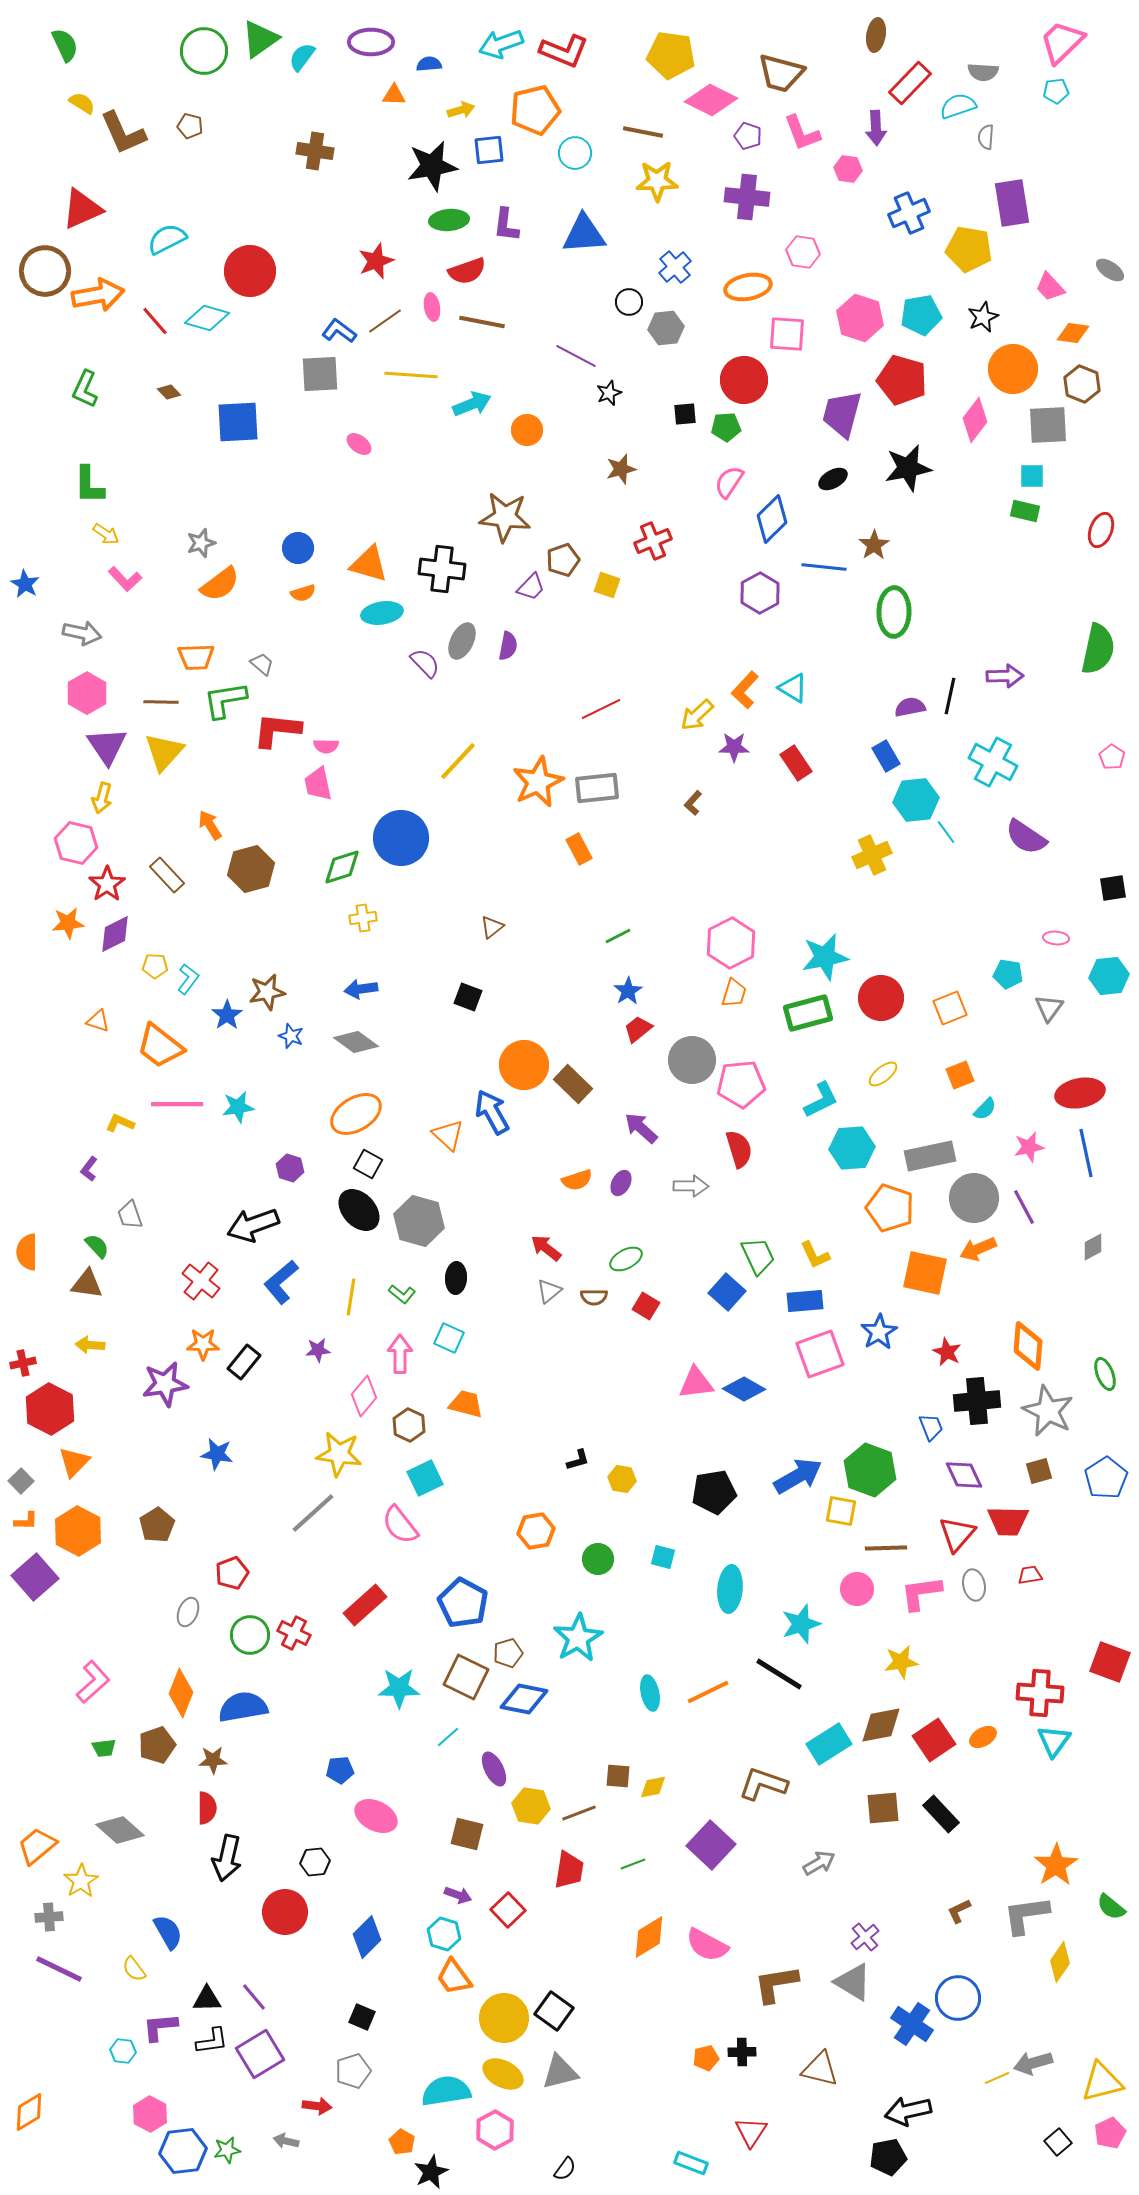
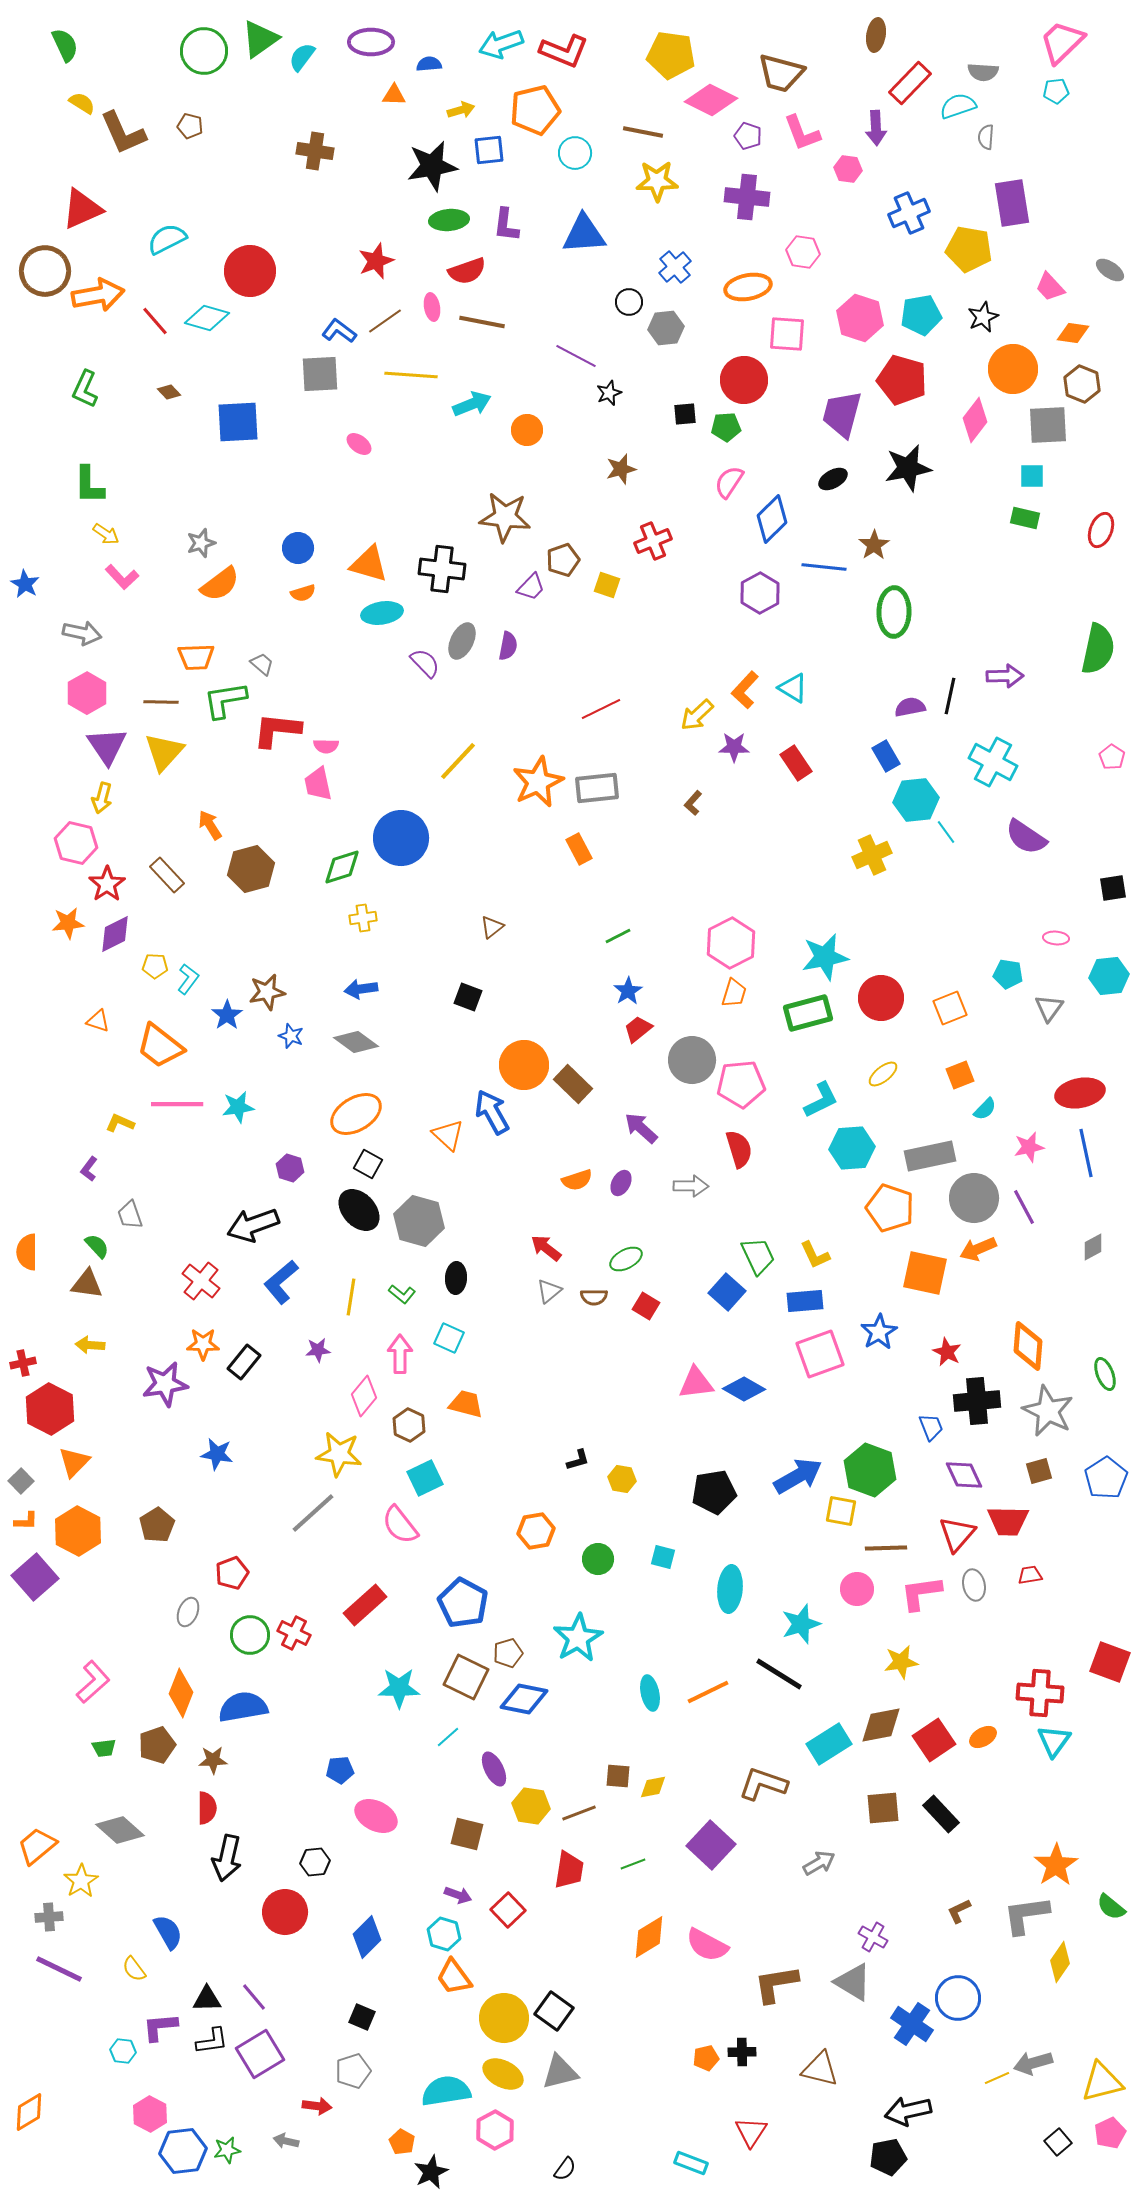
green rectangle at (1025, 511): moved 7 px down
pink L-shape at (125, 579): moved 3 px left, 2 px up
purple cross at (865, 1937): moved 8 px right; rotated 20 degrees counterclockwise
